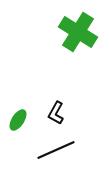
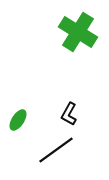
black L-shape: moved 13 px right, 1 px down
black line: rotated 12 degrees counterclockwise
